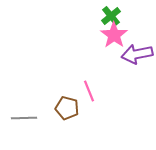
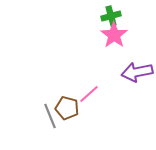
green cross: rotated 24 degrees clockwise
purple arrow: moved 18 px down
pink line: moved 3 px down; rotated 70 degrees clockwise
gray line: moved 26 px right, 2 px up; rotated 70 degrees clockwise
